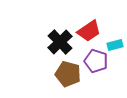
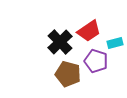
cyan rectangle: moved 2 px up
